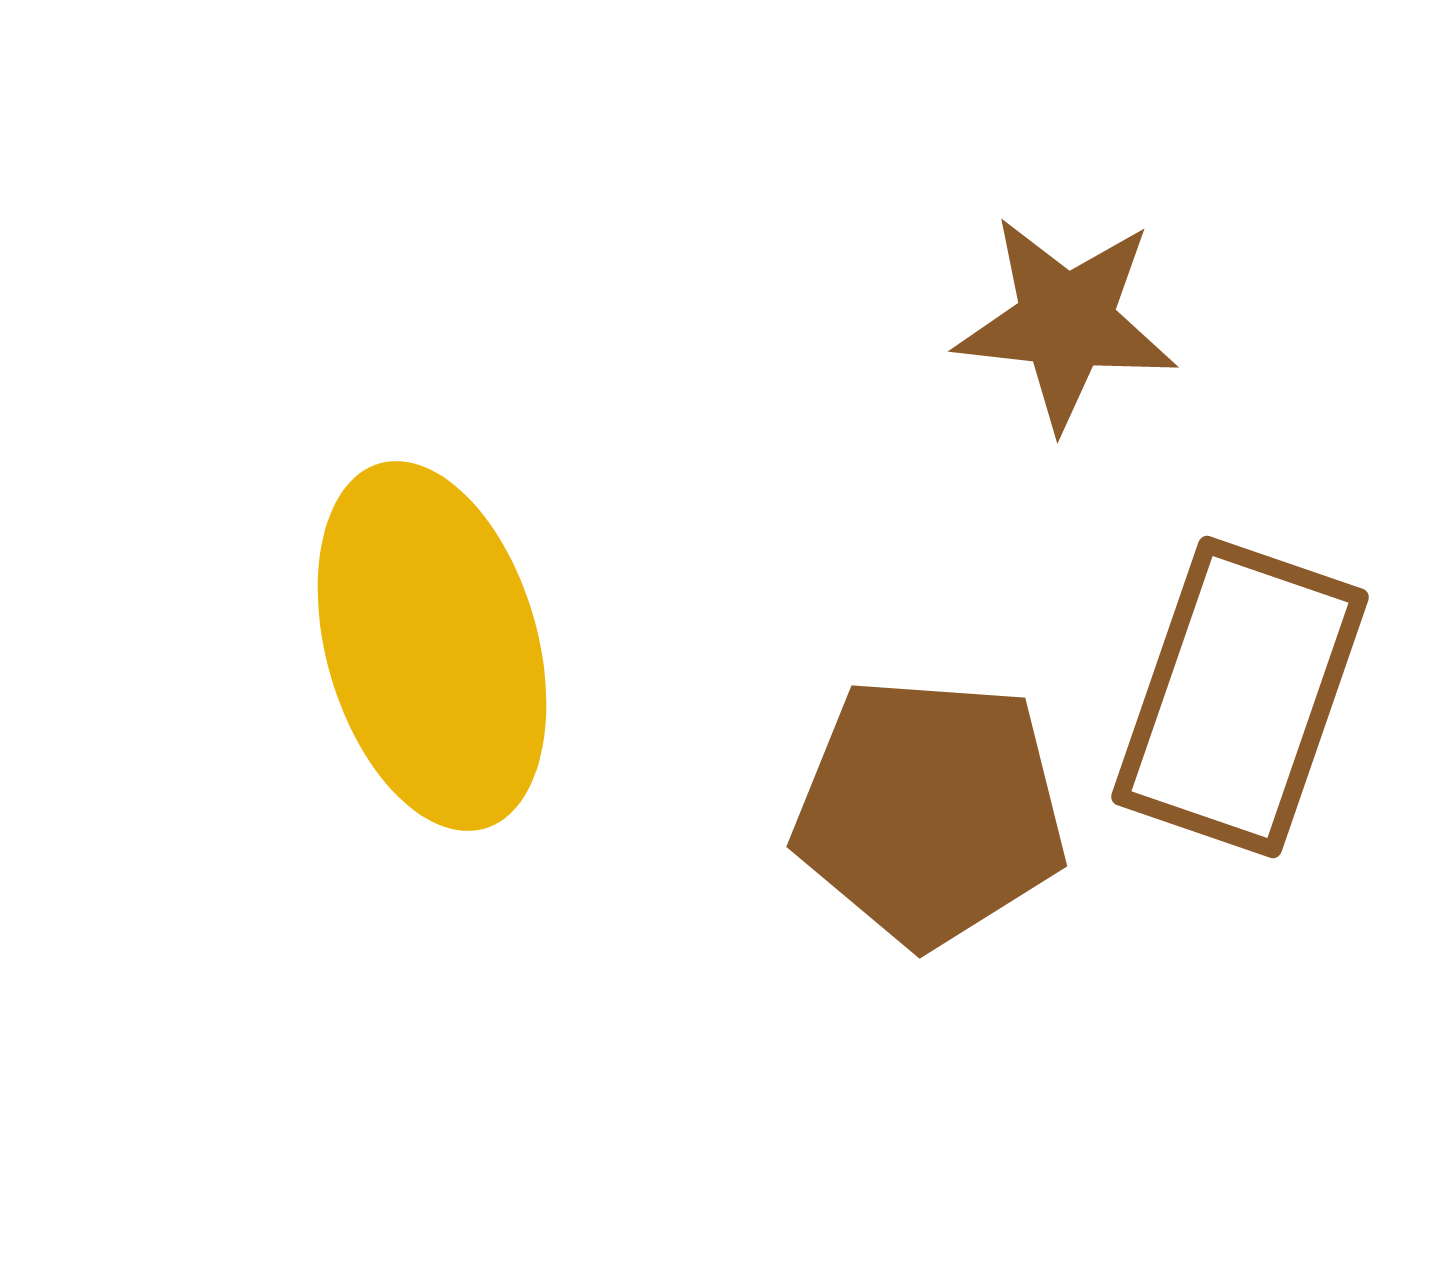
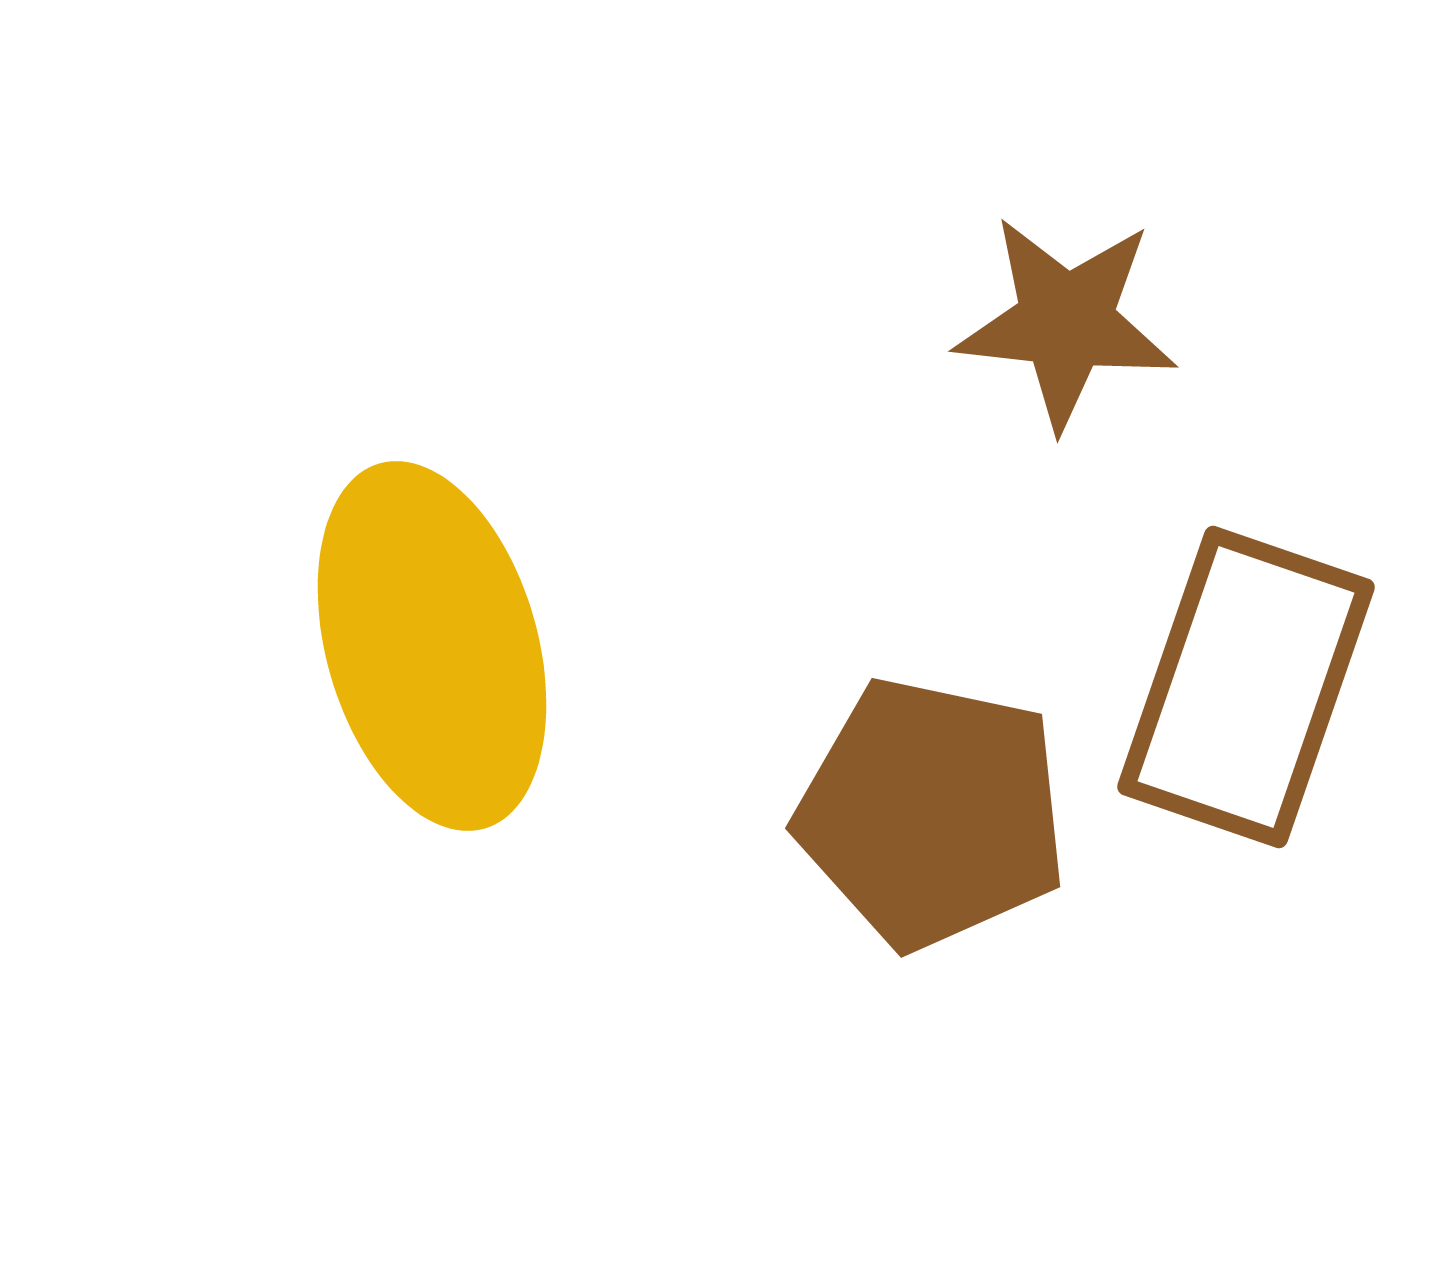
brown rectangle: moved 6 px right, 10 px up
brown pentagon: moved 2 px right, 2 px down; rotated 8 degrees clockwise
